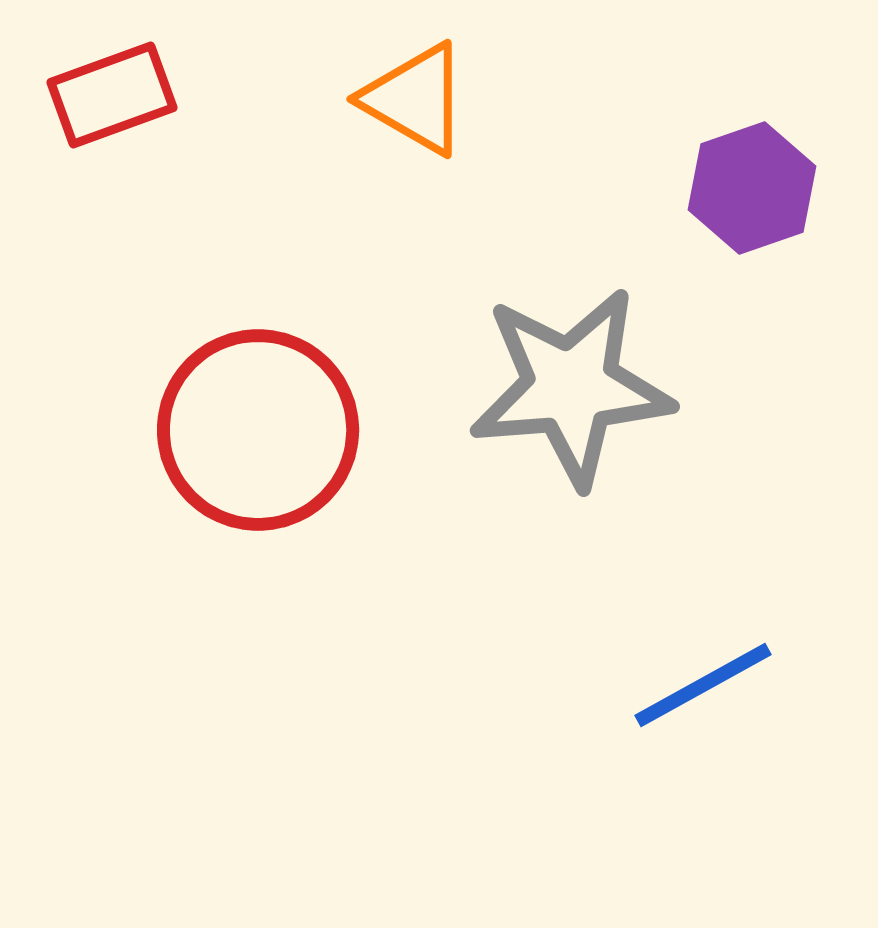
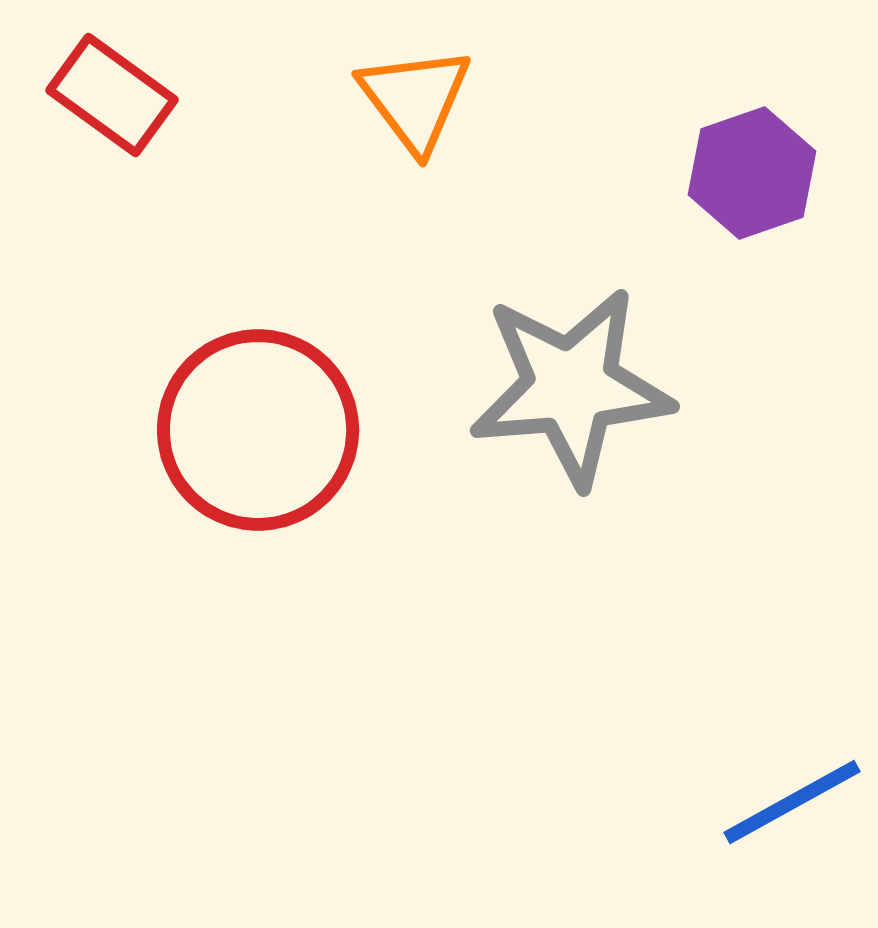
red rectangle: rotated 56 degrees clockwise
orange triangle: rotated 23 degrees clockwise
purple hexagon: moved 15 px up
blue line: moved 89 px right, 117 px down
